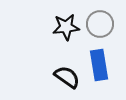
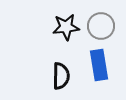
gray circle: moved 1 px right, 2 px down
black semicircle: moved 6 px left, 1 px up; rotated 56 degrees clockwise
